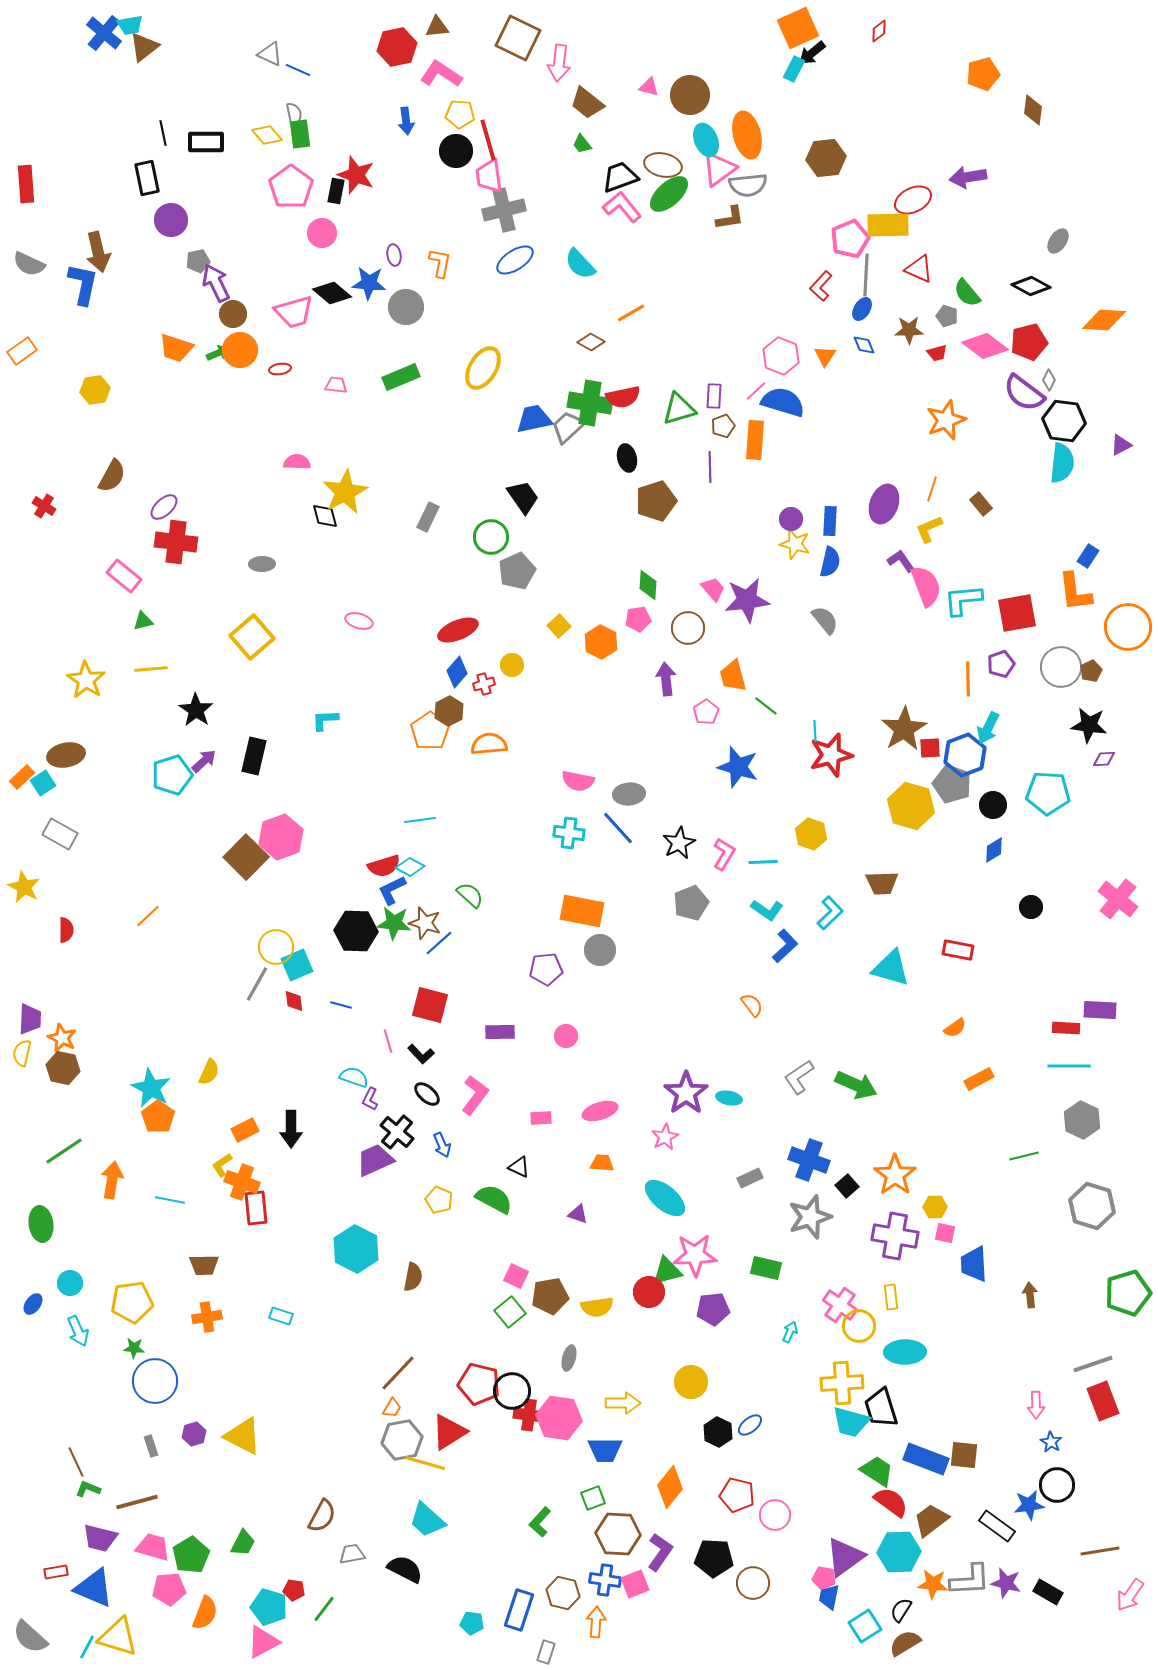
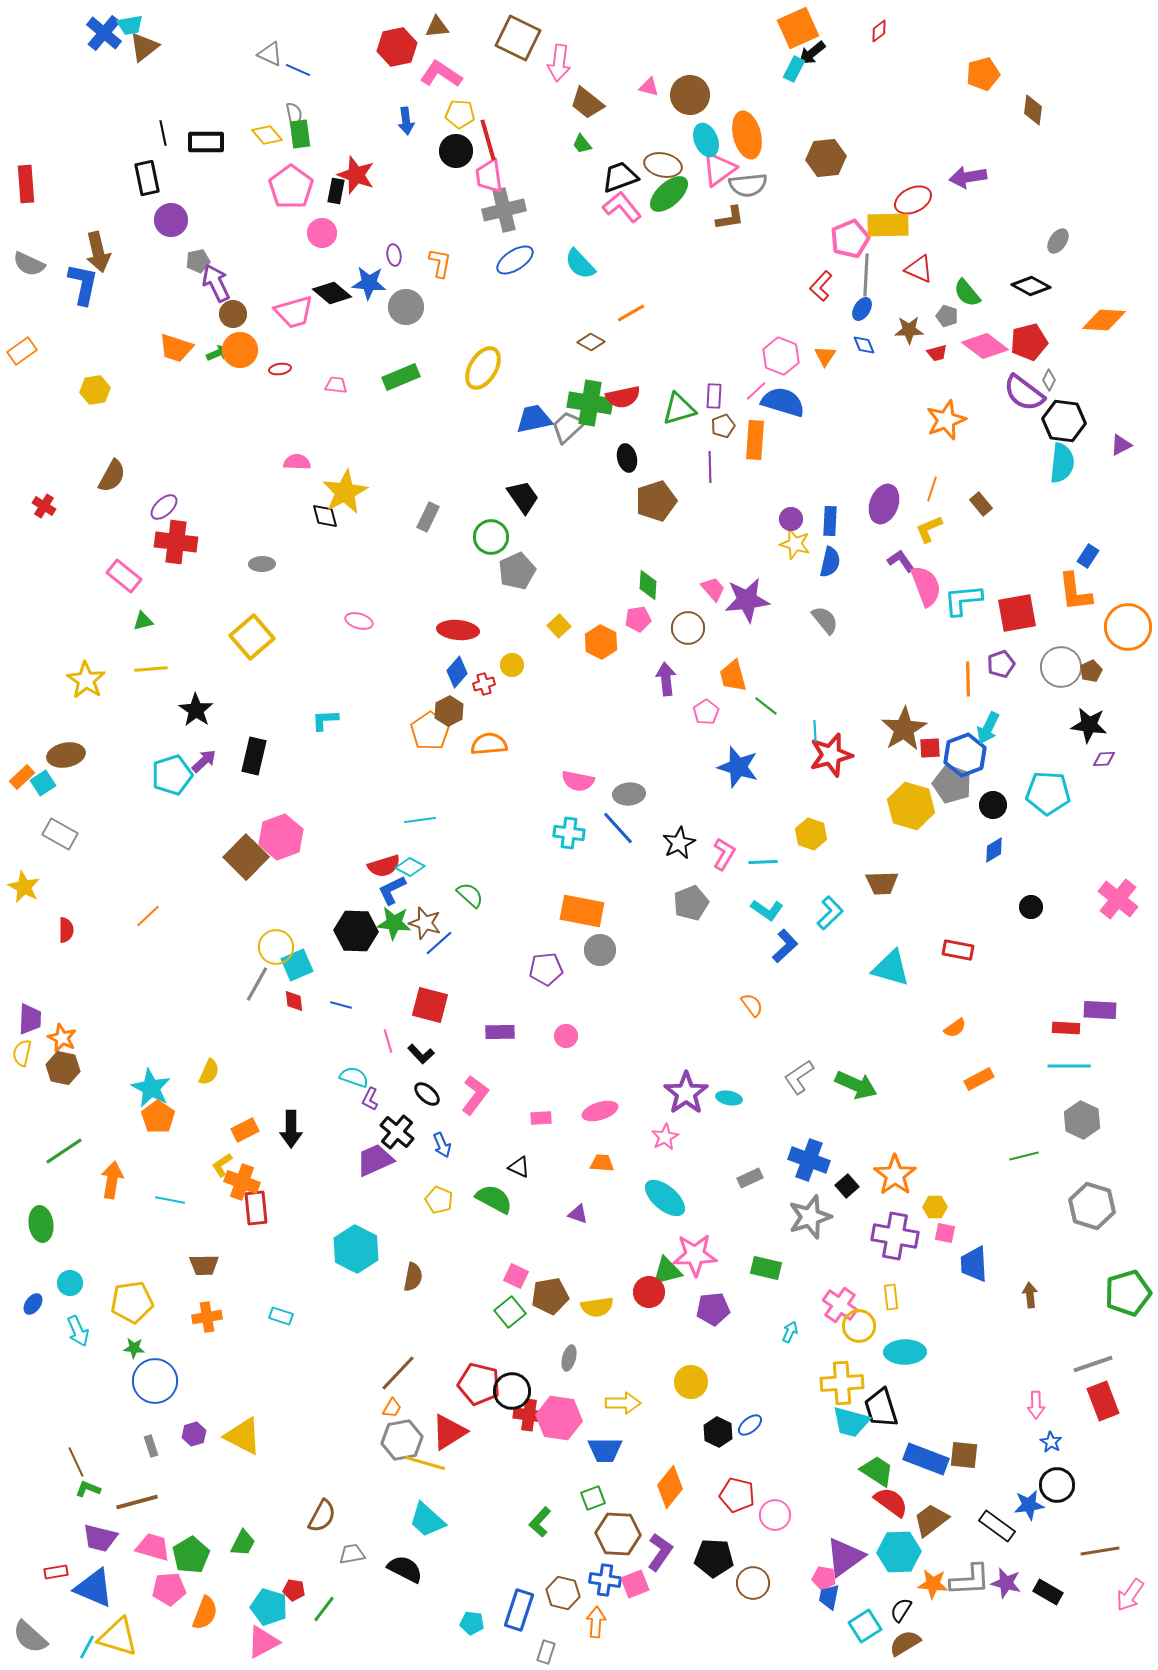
red ellipse at (458, 630): rotated 27 degrees clockwise
